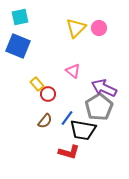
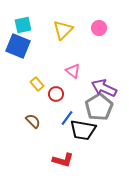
cyan square: moved 3 px right, 8 px down
yellow triangle: moved 13 px left, 2 px down
red circle: moved 8 px right
brown semicircle: moved 12 px left; rotated 84 degrees counterclockwise
red L-shape: moved 6 px left, 8 px down
